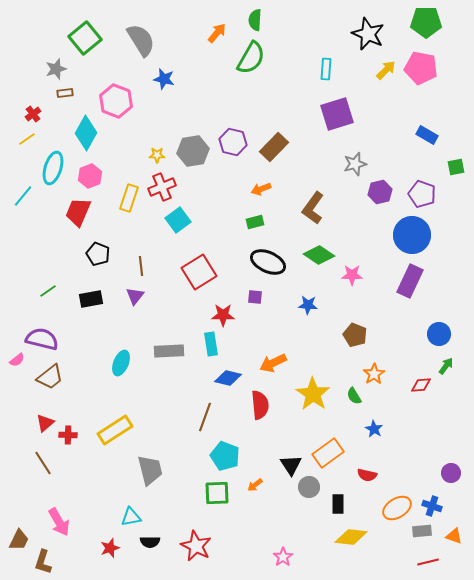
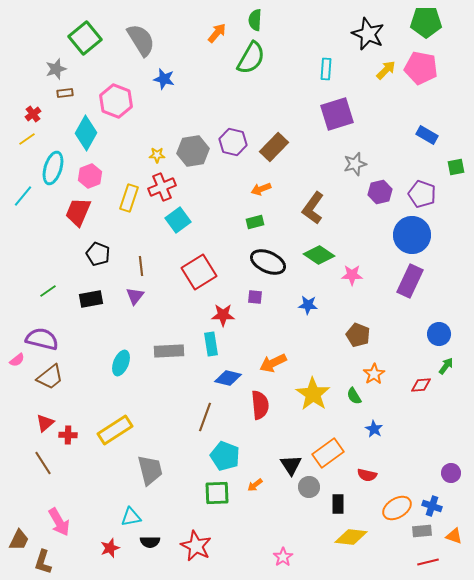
brown pentagon at (355, 335): moved 3 px right
